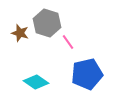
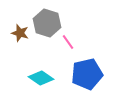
cyan diamond: moved 5 px right, 4 px up
